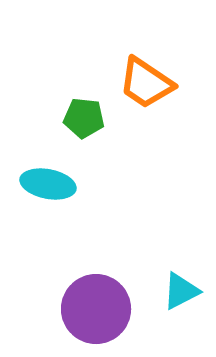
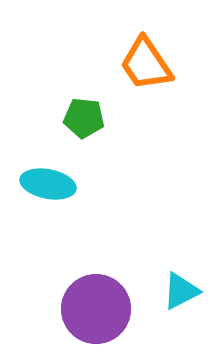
orange trapezoid: moved 19 px up; rotated 22 degrees clockwise
